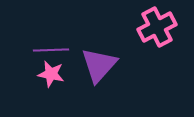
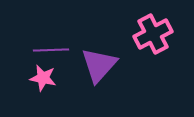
pink cross: moved 4 px left, 7 px down
pink star: moved 8 px left, 4 px down
